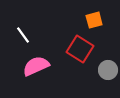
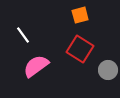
orange square: moved 14 px left, 5 px up
pink semicircle: rotated 12 degrees counterclockwise
